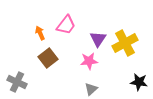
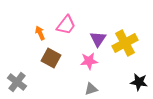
brown square: moved 3 px right; rotated 24 degrees counterclockwise
gray cross: rotated 12 degrees clockwise
gray triangle: rotated 24 degrees clockwise
